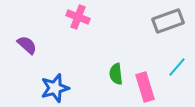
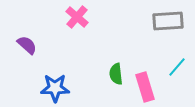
pink cross: moved 1 px left; rotated 20 degrees clockwise
gray rectangle: rotated 16 degrees clockwise
blue star: rotated 16 degrees clockwise
